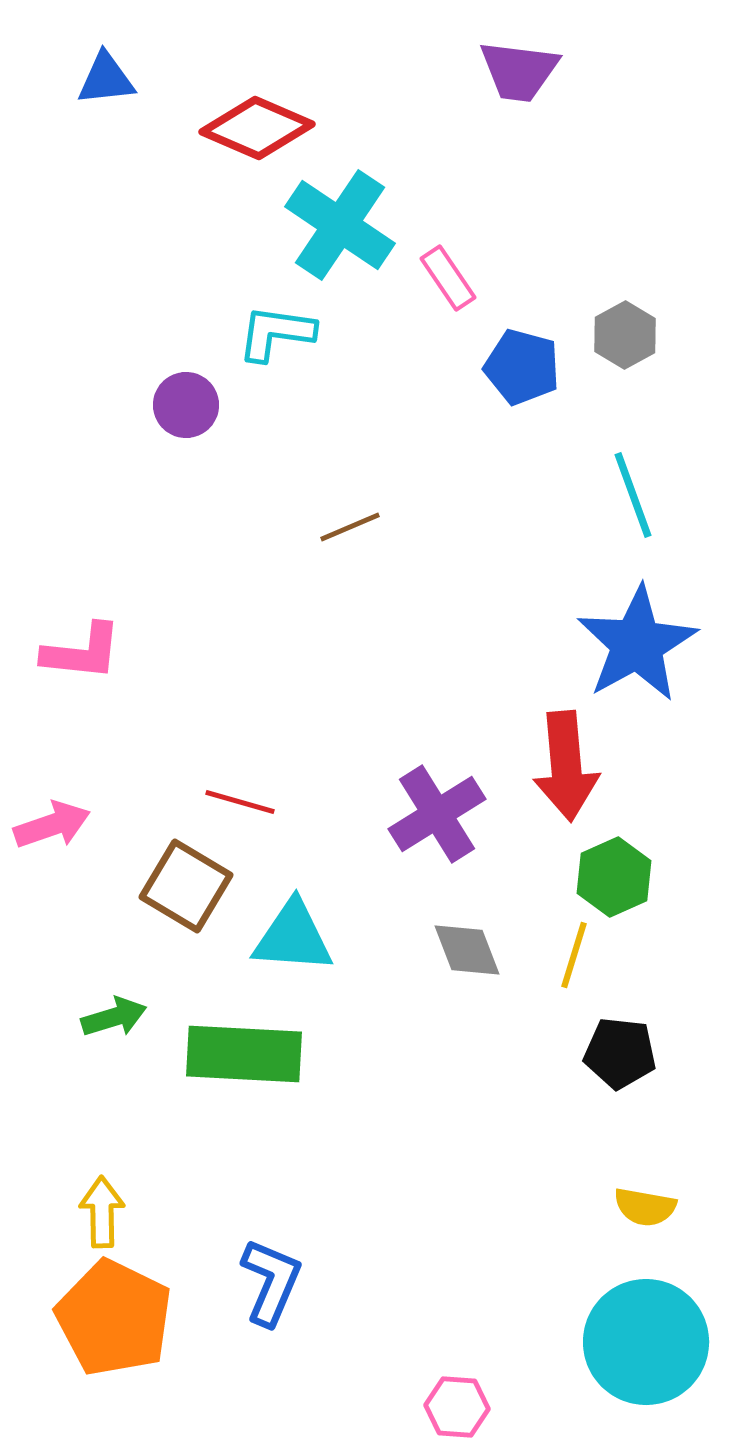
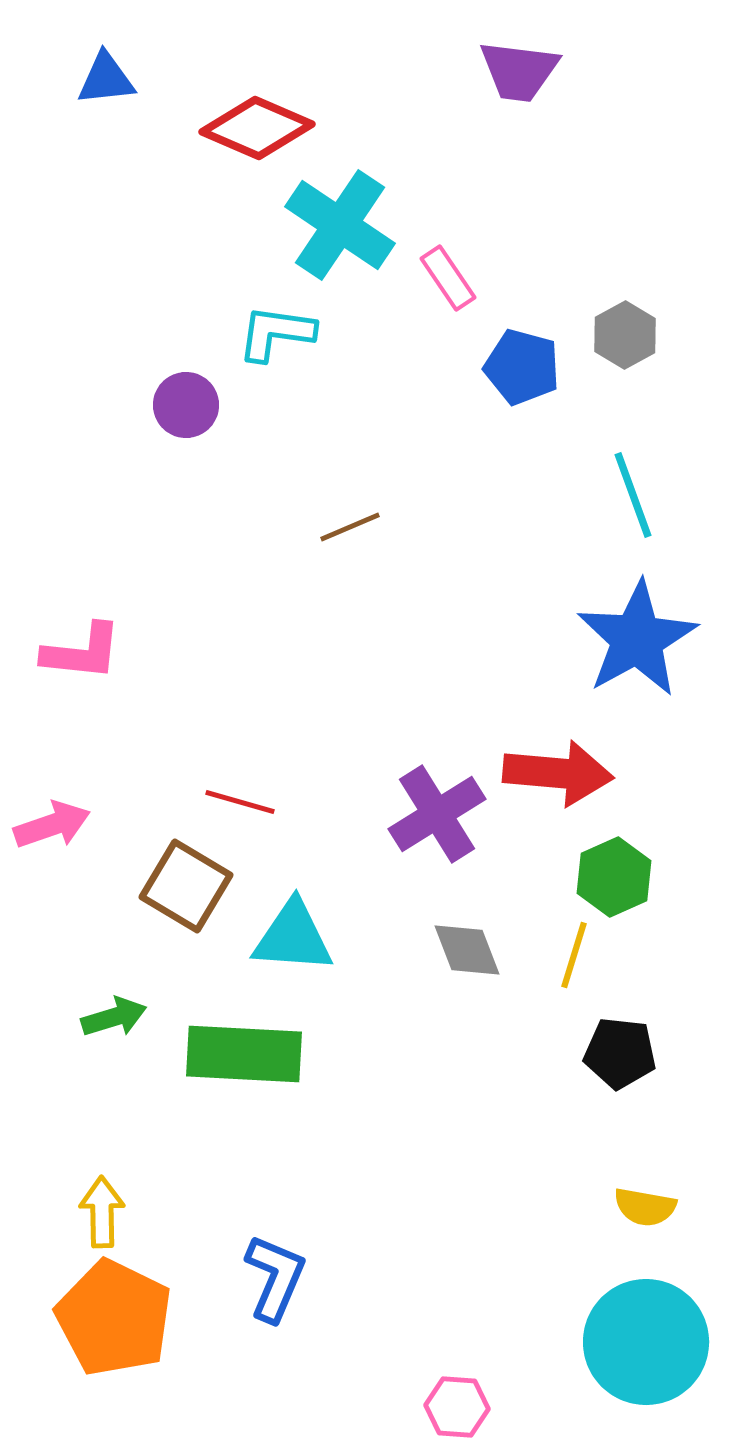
blue star: moved 5 px up
red arrow: moved 8 px left, 7 px down; rotated 80 degrees counterclockwise
blue L-shape: moved 4 px right, 4 px up
